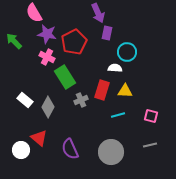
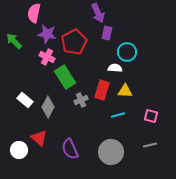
pink semicircle: rotated 42 degrees clockwise
white circle: moved 2 px left
